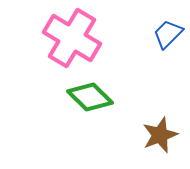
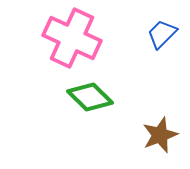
blue trapezoid: moved 6 px left
pink cross: rotated 6 degrees counterclockwise
